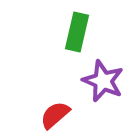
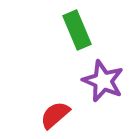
green rectangle: moved 2 px up; rotated 36 degrees counterclockwise
